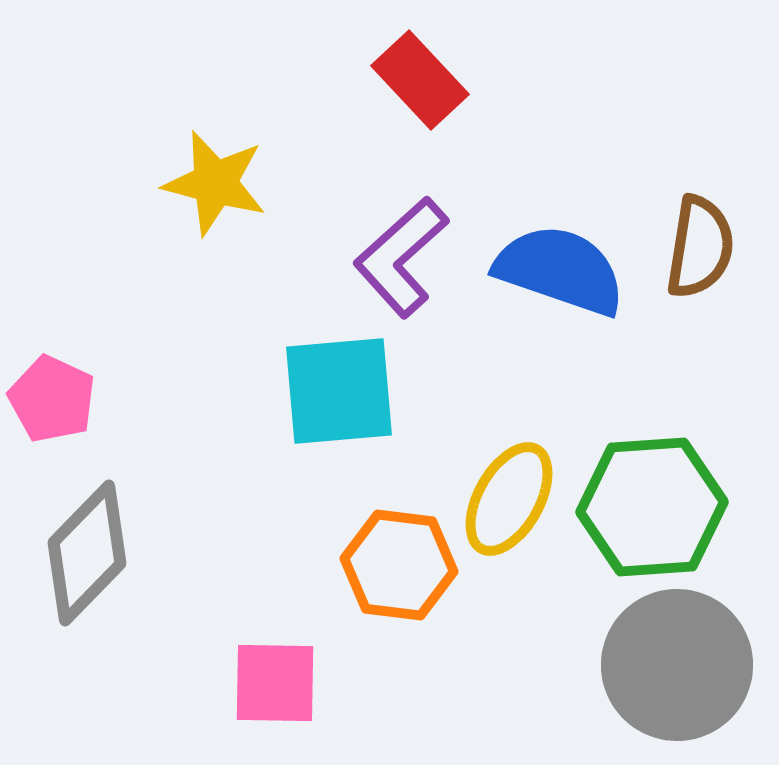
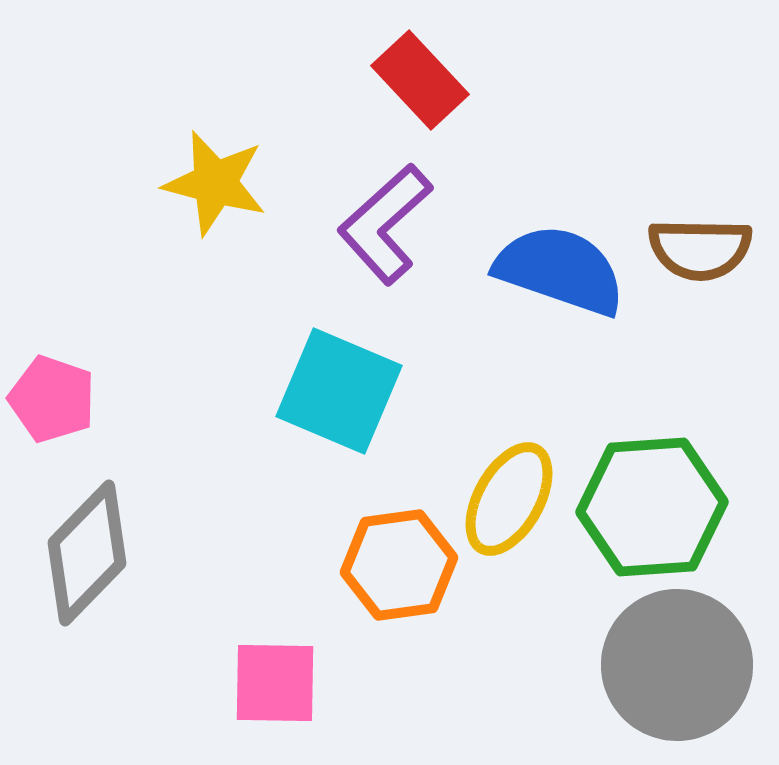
brown semicircle: moved 2 px down; rotated 82 degrees clockwise
purple L-shape: moved 16 px left, 33 px up
cyan square: rotated 28 degrees clockwise
pink pentagon: rotated 6 degrees counterclockwise
orange hexagon: rotated 15 degrees counterclockwise
